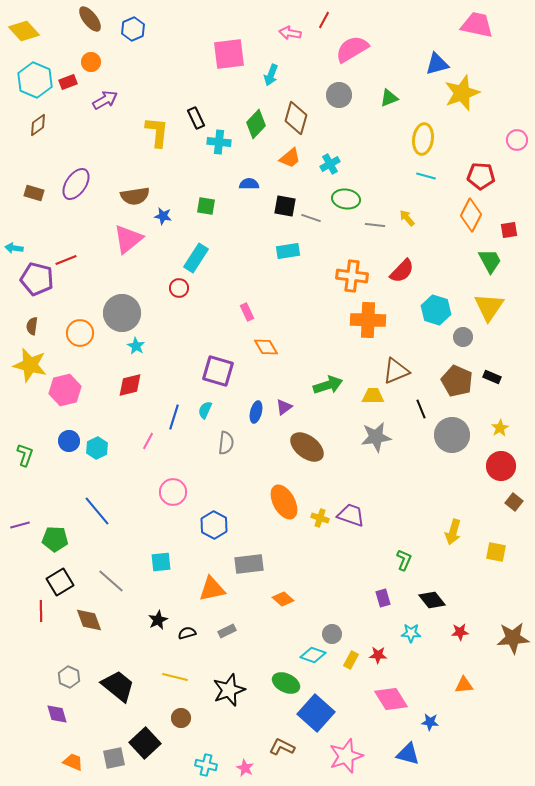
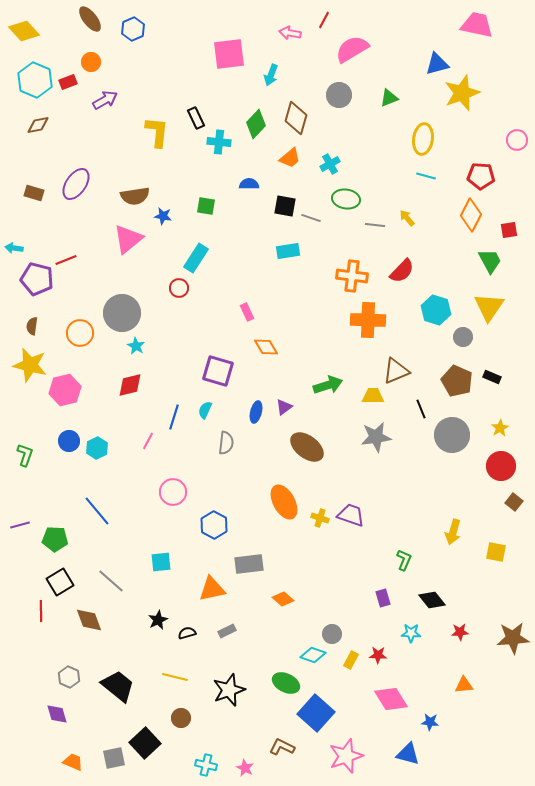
brown diamond at (38, 125): rotated 25 degrees clockwise
